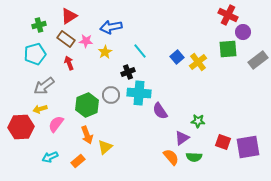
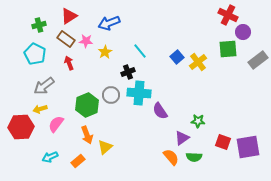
blue arrow: moved 2 px left, 4 px up; rotated 10 degrees counterclockwise
cyan pentagon: rotated 30 degrees counterclockwise
